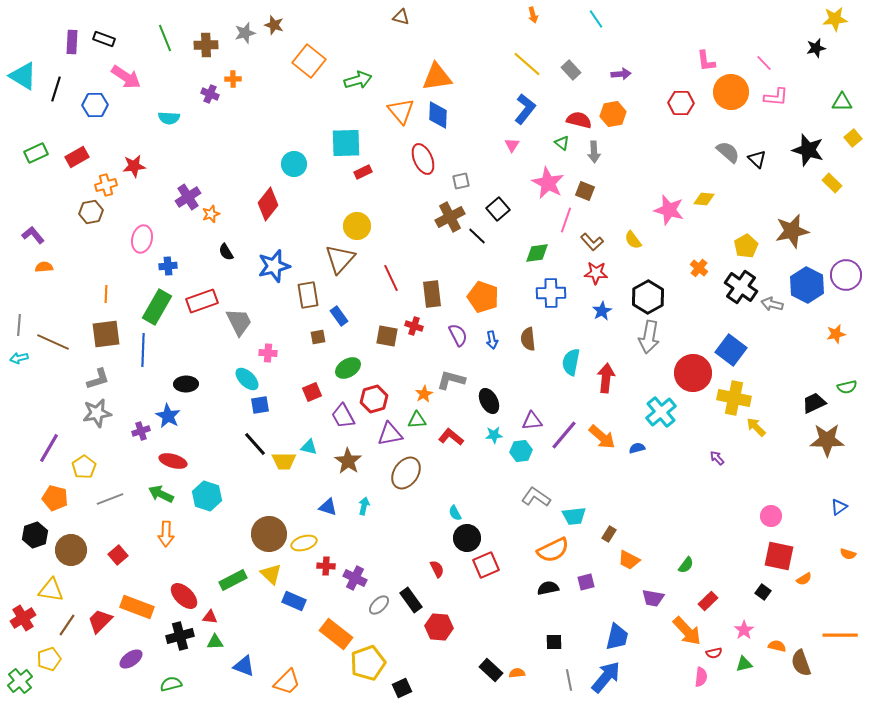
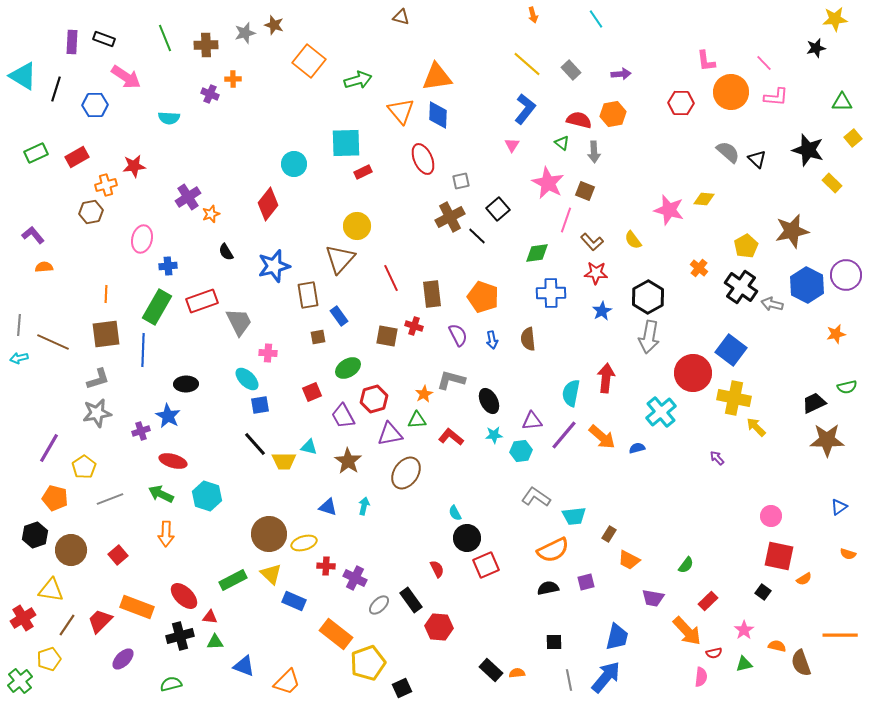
cyan semicircle at (571, 362): moved 31 px down
purple ellipse at (131, 659): moved 8 px left; rotated 10 degrees counterclockwise
